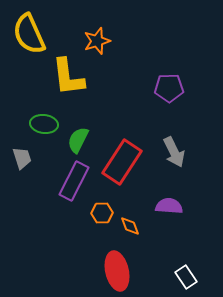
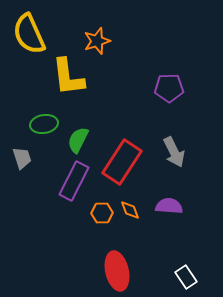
green ellipse: rotated 16 degrees counterclockwise
orange diamond: moved 16 px up
